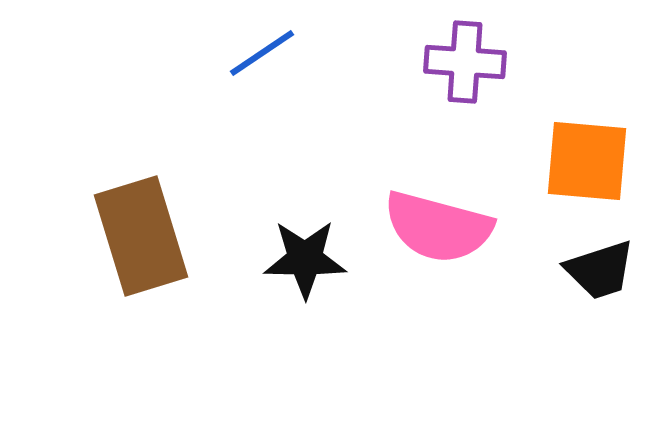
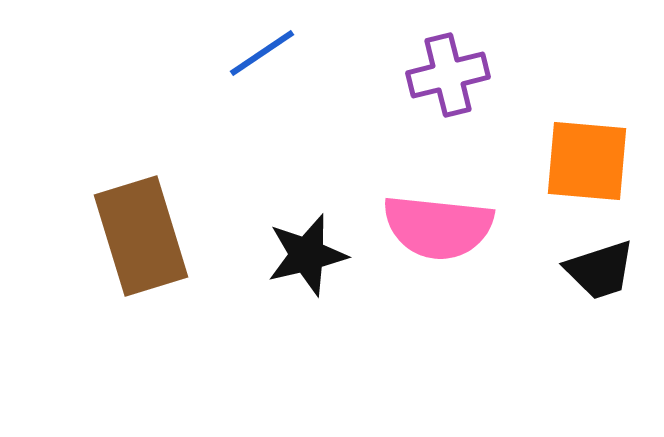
purple cross: moved 17 px left, 13 px down; rotated 18 degrees counterclockwise
pink semicircle: rotated 9 degrees counterclockwise
black star: moved 2 px right, 4 px up; rotated 14 degrees counterclockwise
